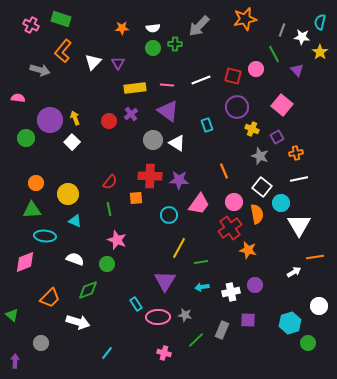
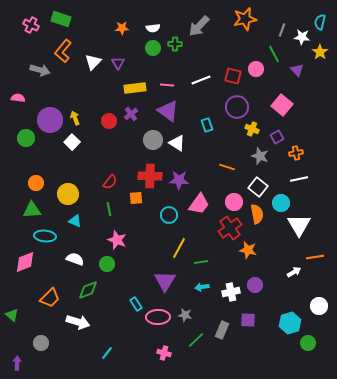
orange line at (224, 171): moved 3 px right, 4 px up; rotated 49 degrees counterclockwise
white square at (262, 187): moved 4 px left
purple arrow at (15, 361): moved 2 px right, 2 px down
